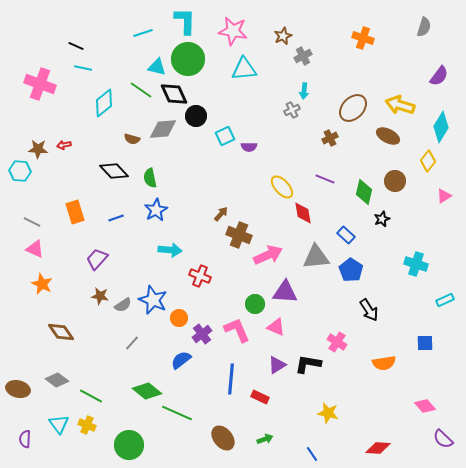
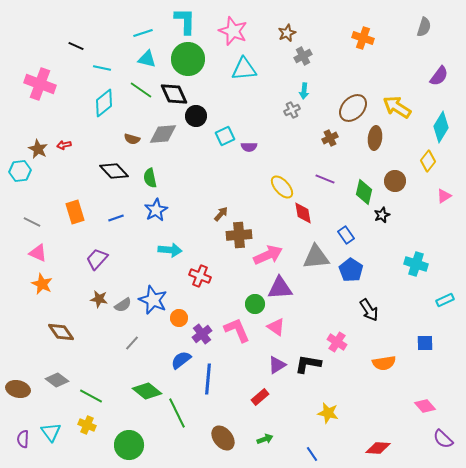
pink star at (233, 31): rotated 12 degrees clockwise
brown star at (283, 36): moved 4 px right, 3 px up
cyan triangle at (157, 67): moved 10 px left, 8 px up
cyan line at (83, 68): moved 19 px right
yellow arrow at (400, 105): moved 3 px left, 2 px down; rotated 16 degrees clockwise
gray diamond at (163, 129): moved 5 px down
brown ellipse at (388, 136): moved 13 px left, 2 px down; rotated 70 degrees clockwise
brown star at (38, 149): rotated 24 degrees clockwise
cyan hexagon at (20, 171): rotated 10 degrees counterclockwise
black star at (382, 219): moved 4 px up
brown cross at (239, 235): rotated 25 degrees counterclockwise
blue rectangle at (346, 235): rotated 12 degrees clockwise
pink triangle at (35, 249): moved 3 px right, 4 px down
purple triangle at (285, 292): moved 5 px left, 4 px up; rotated 8 degrees counterclockwise
brown star at (100, 296): moved 1 px left, 3 px down
pink triangle at (276, 327): rotated 12 degrees clockwise
blue line at (231, 379): moved 23 px left
red rectangle at (260, 397): rotated 66 degrees counterclockwise
green line at (177, 413): rotated 40 degrees clockwise
cyan triangle at (59, 424): moved 8 px left, 8 px down
purple semicircle at (25, 439): moved 2 px left
